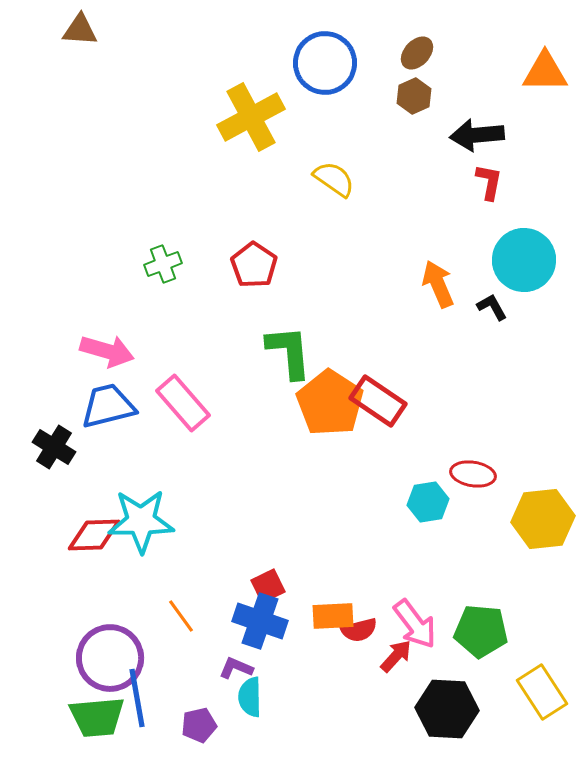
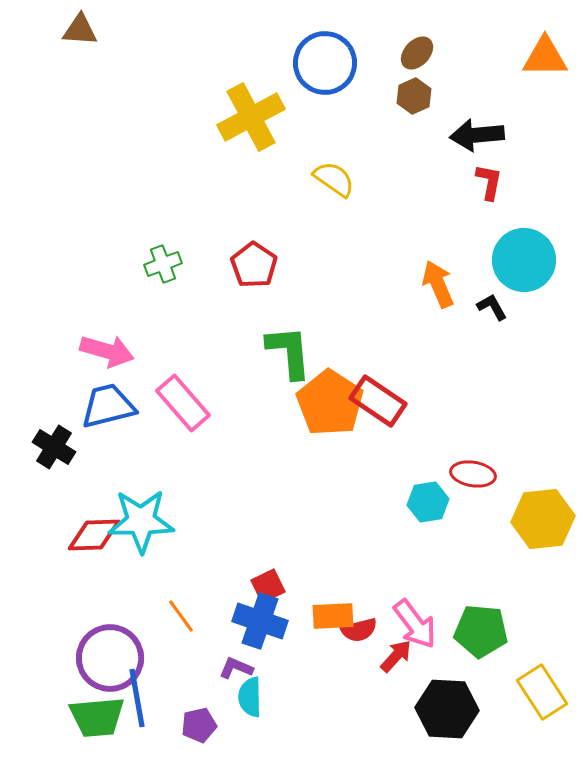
orange triangle at (545, 72): moved 15 px up
